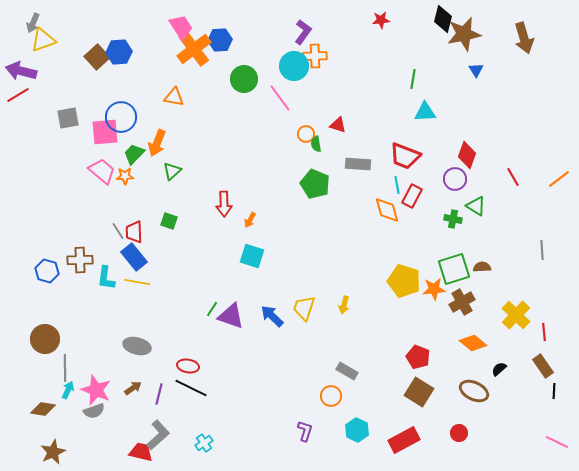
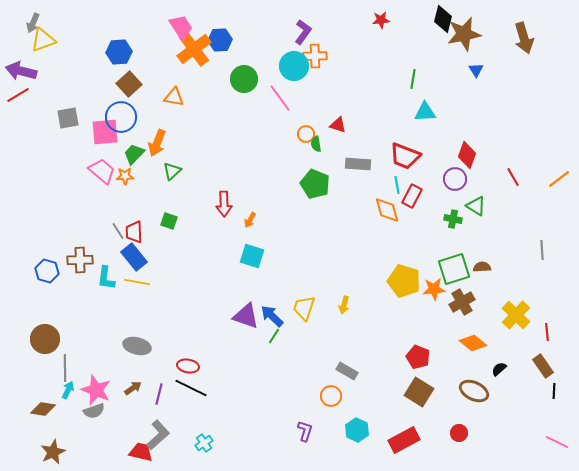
brown square at (97, 57): moved 32 px right, 27 px down
green line at (212, 309): moved 62 px right, 27 px down
purple triangle at (231, 316): moved 15 px right
red line at (544, 332): moved 3 px right
